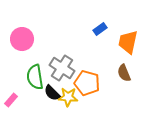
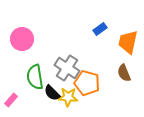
gray cross: moved 5 px right
